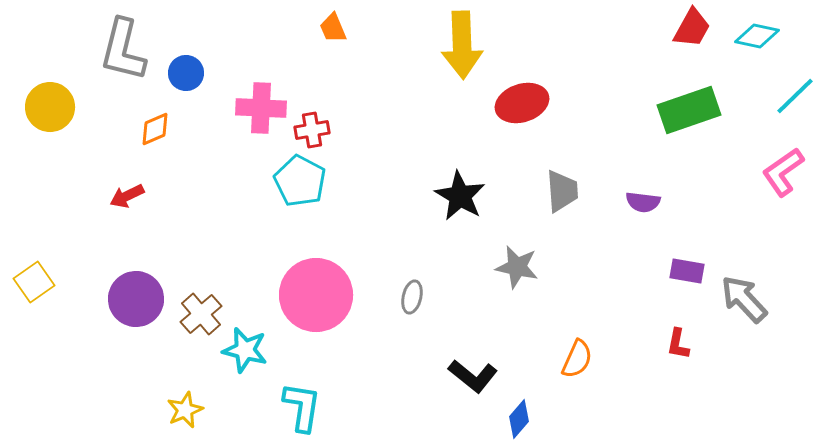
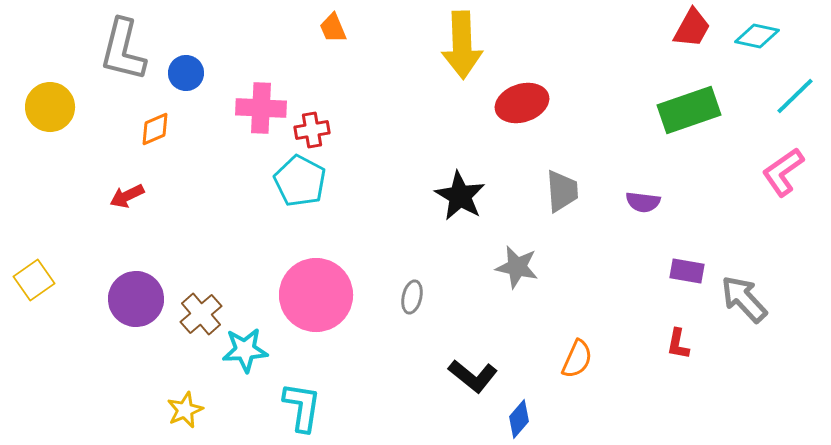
yellow square: moved 2 px up
cyan star: rotated 18 degrees counterclockwise
